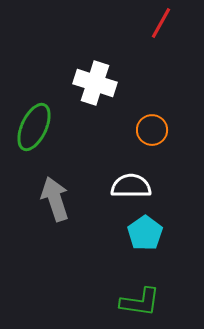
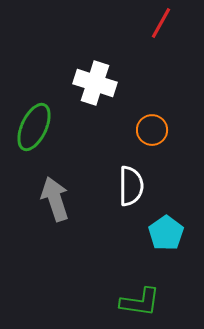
white semicircle: rotated 90 degrees clockwise
cyan pentagon: moved 21 px right
